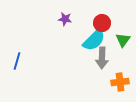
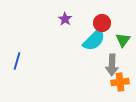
purple star: rotated 24 degrees clockwise
gray arrow: moved 10 px right, 7 px down
